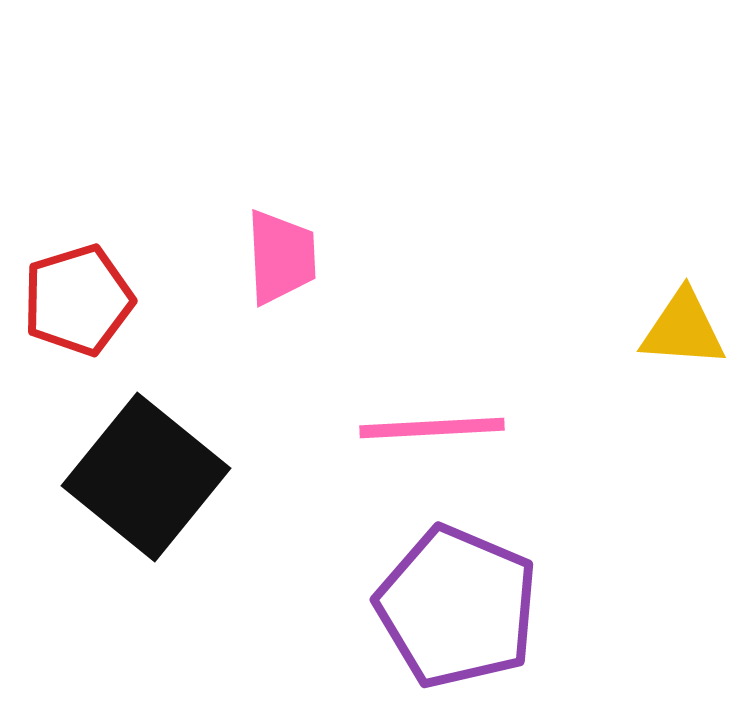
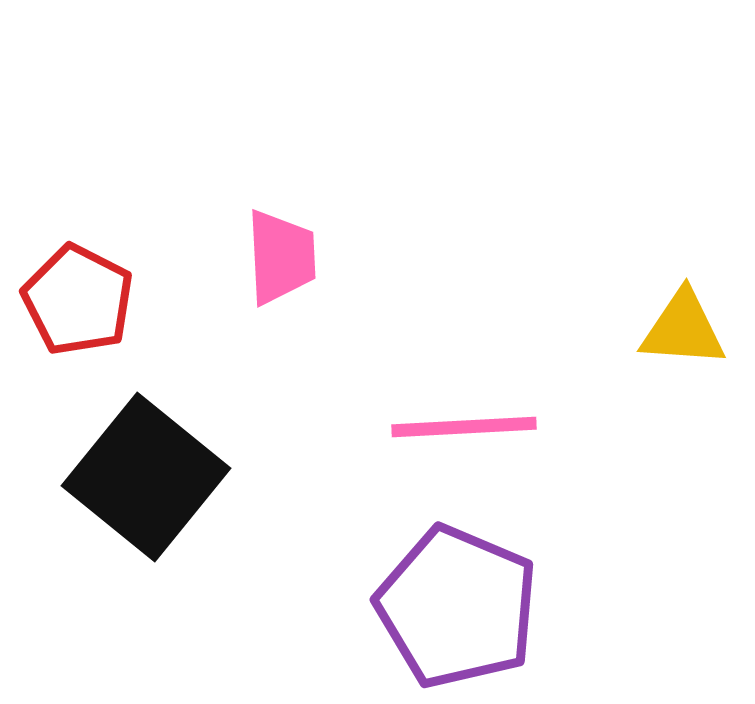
red pentagon: rotated 28 degrees counterclockwise
pink line: moved 32 px right, 1 px up
